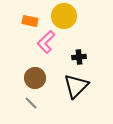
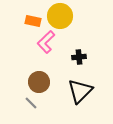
yellow circle: moved 4 px left
orange rectangle: moved 3 px right
brown circle: moved 4 px right, 4 px down
black triangle: moved 4 px right, 5 px down
